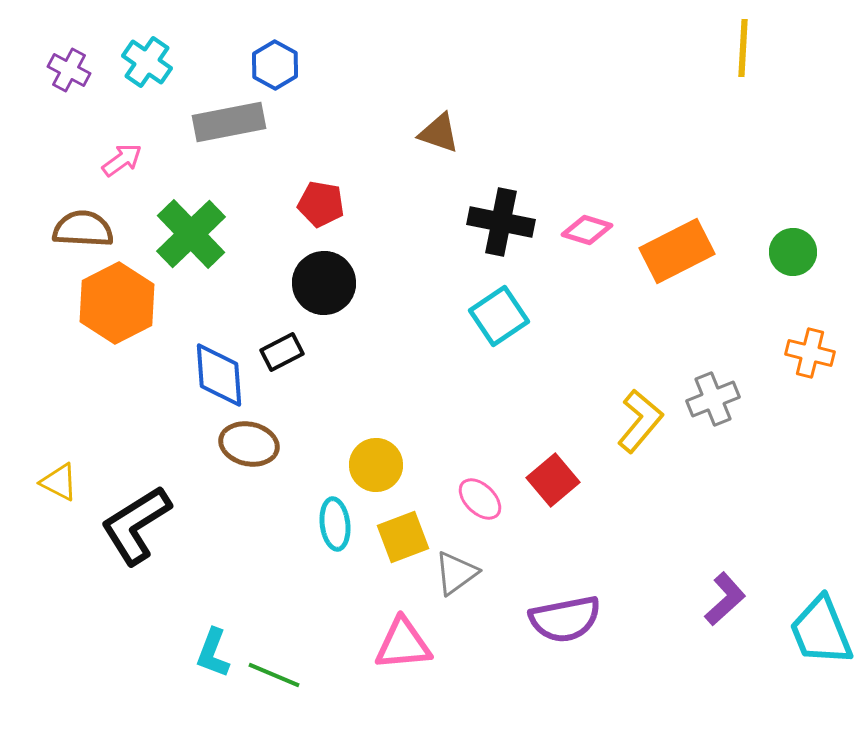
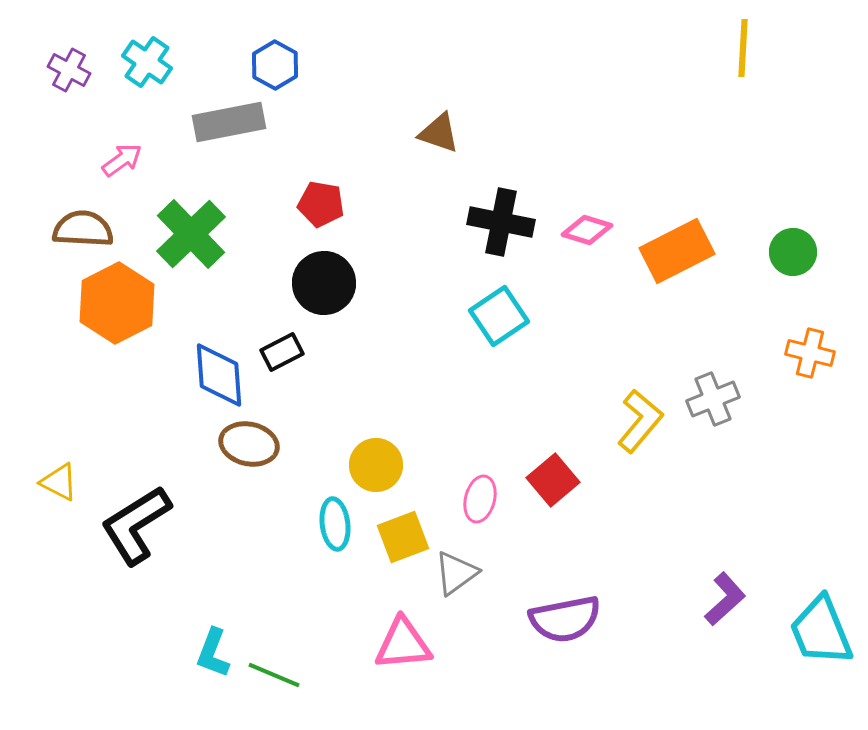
pink ellipse: rotated 60 degrees clockwise
